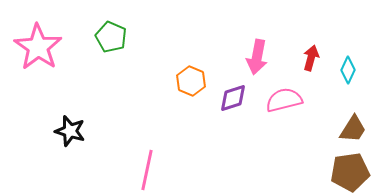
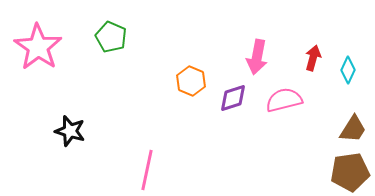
red arrow: moved 2 px right
